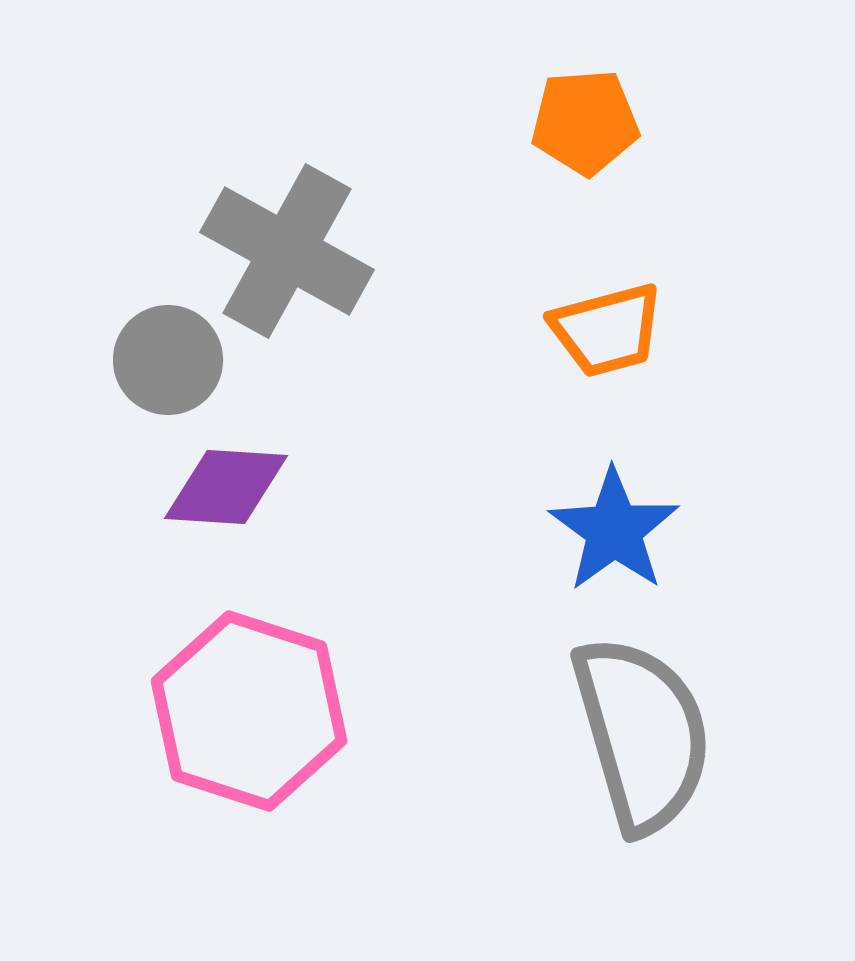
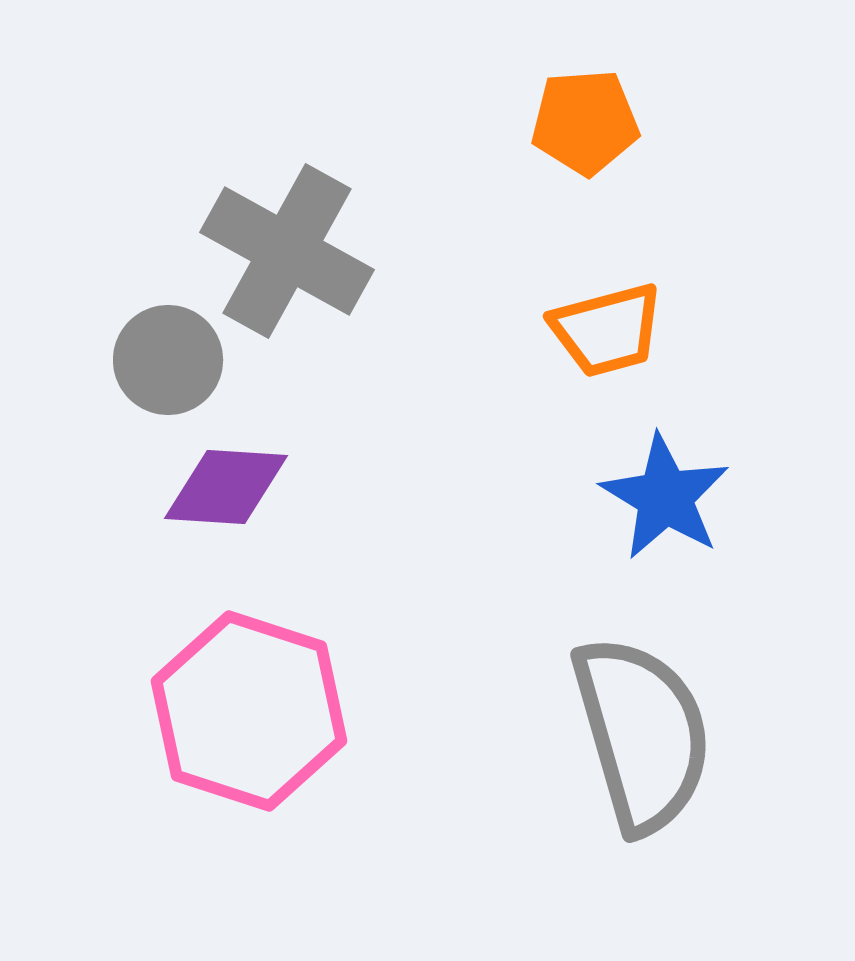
blue star: moved 51 px right, 33 px up; rotated 5 degrees counterclockwise
